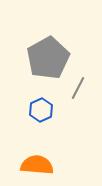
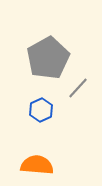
gray line: rotated 15 degrees clockwise
